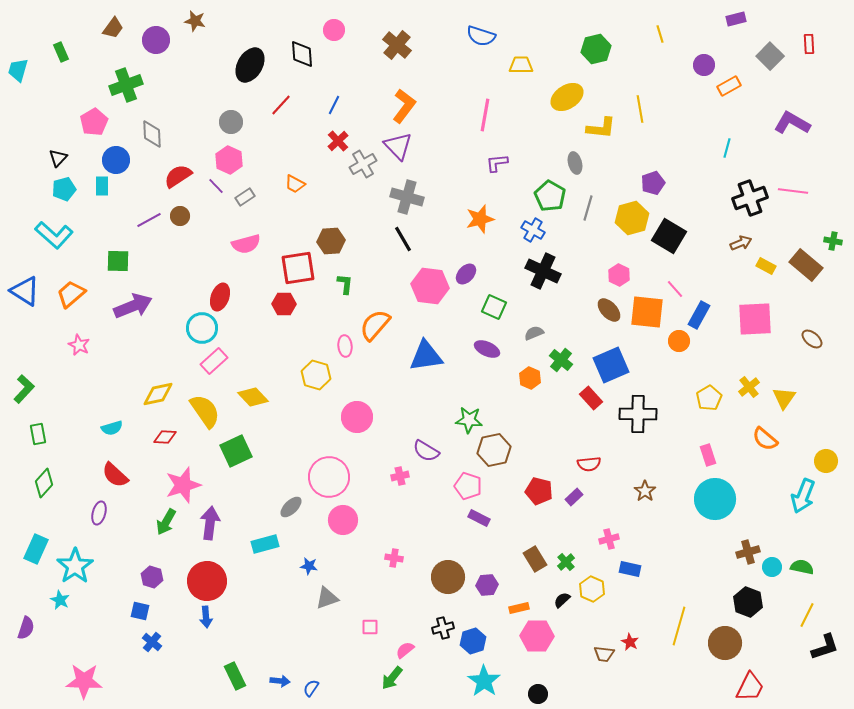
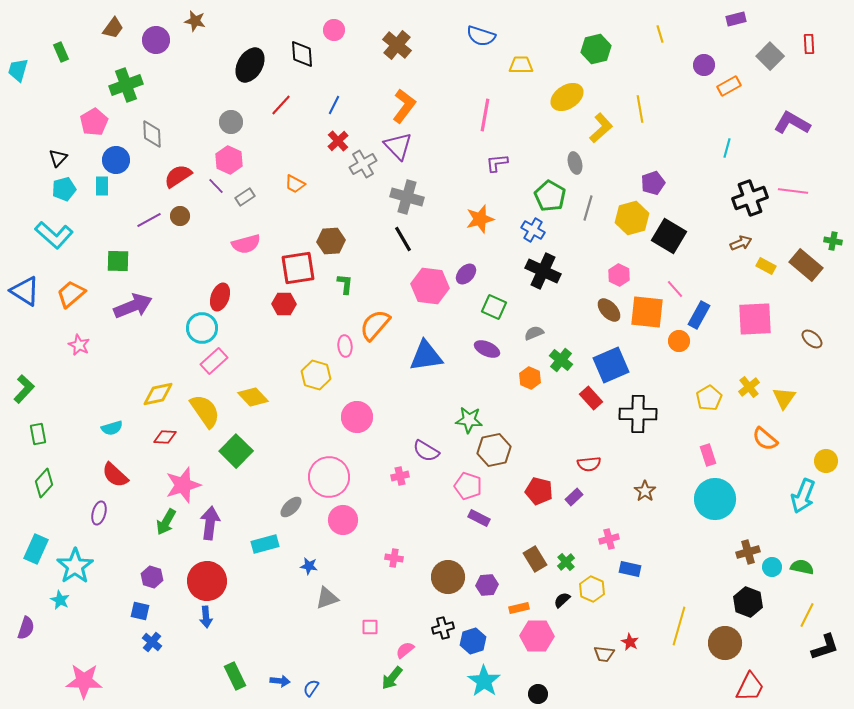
yellow L-shape at (601, 128): rotated 48 degrees counterclockwise
green square at (236, 451): rotated 20 degrees counterclockwise
